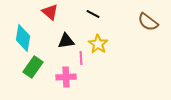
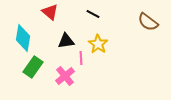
pink cross: moved 1 px left, 1 px up; rotated 36 degrees counterclockwise
